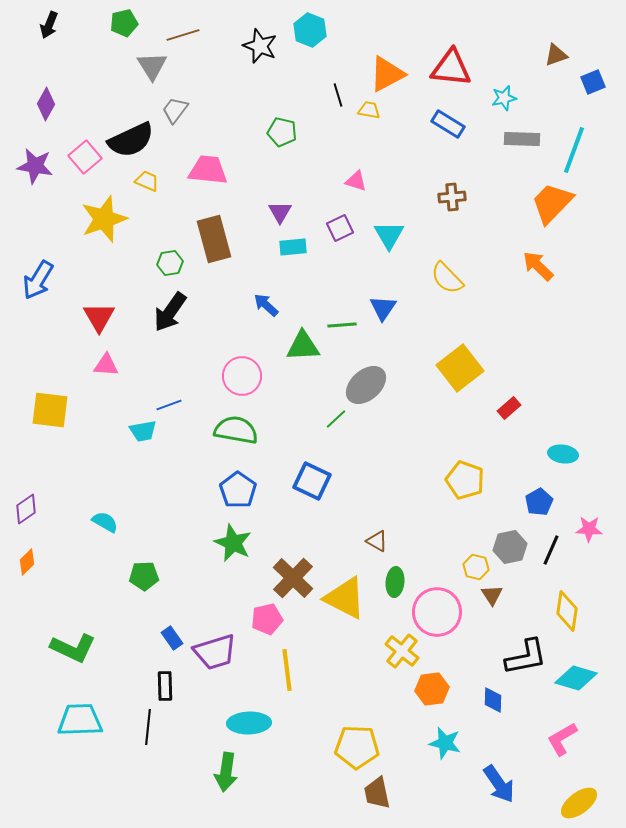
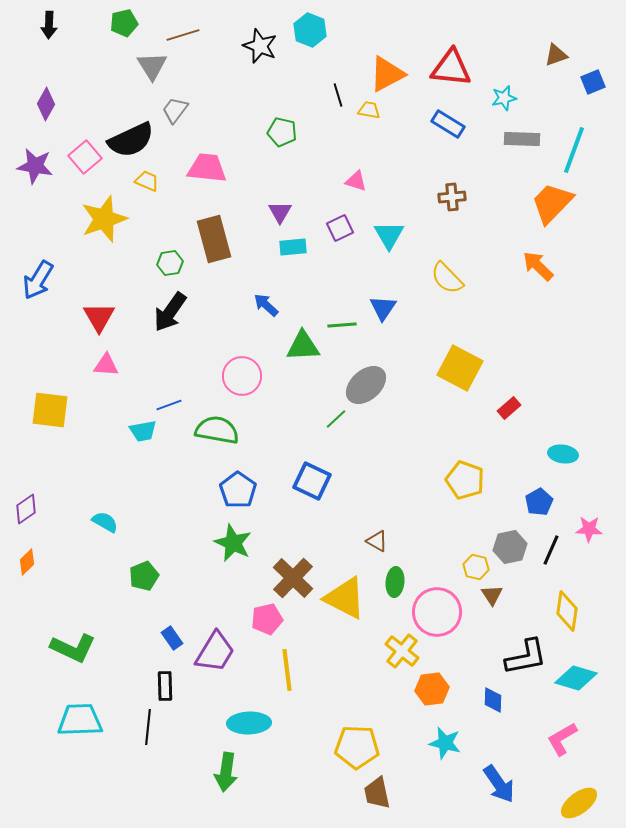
black arrow at (49, 25): rotated 20 degrees counterclockwise
pink trapezoid at (208, 170): moved 1 px left, 2 px up
yellow square at (460, 368): rotated 24 degrees counterclockwise
green semicircle at (236, 430): moved 19 px left
green pentagon at (144, 576): rotated 20 degrees counterclockwise
purple trapezoid at (215, 652): rotated 42 degrees counterclockwise
